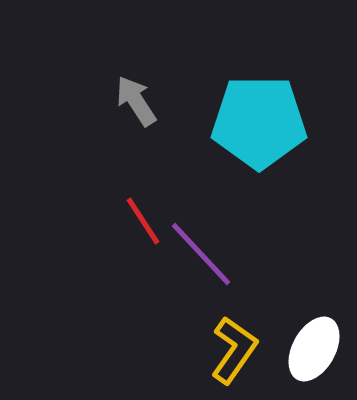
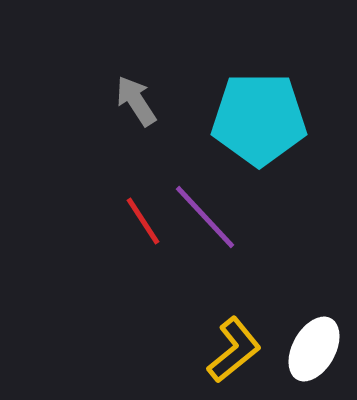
cyan pentagon: moved 3 px up
purple line: moved 4 px right, 37 px up
yellow L-shape: rotated 16 degrees clockwise
